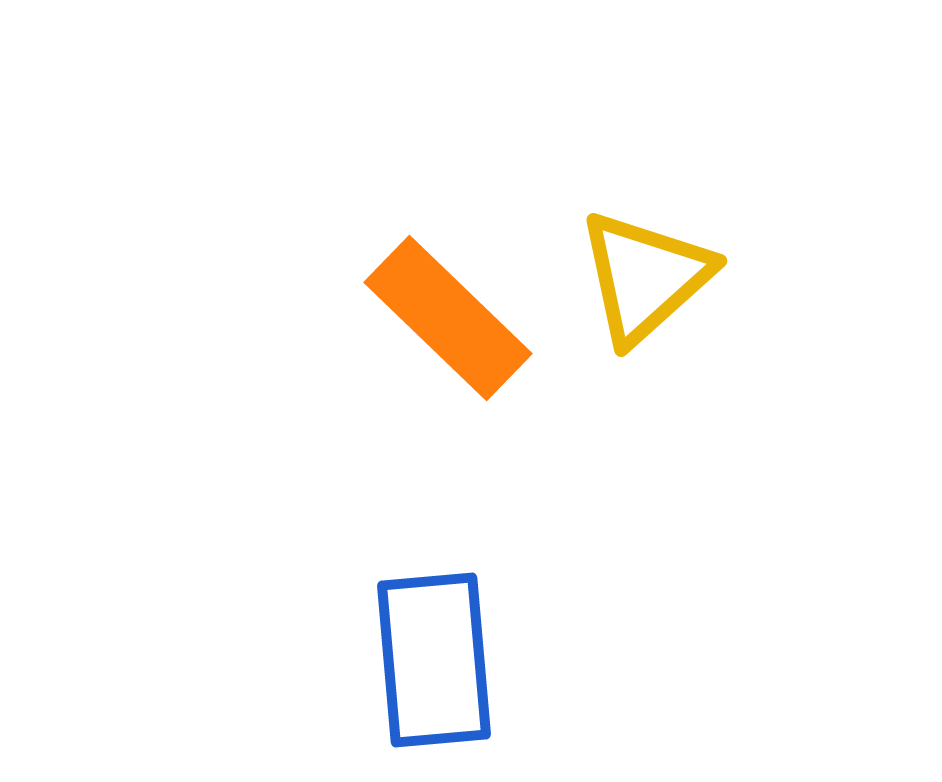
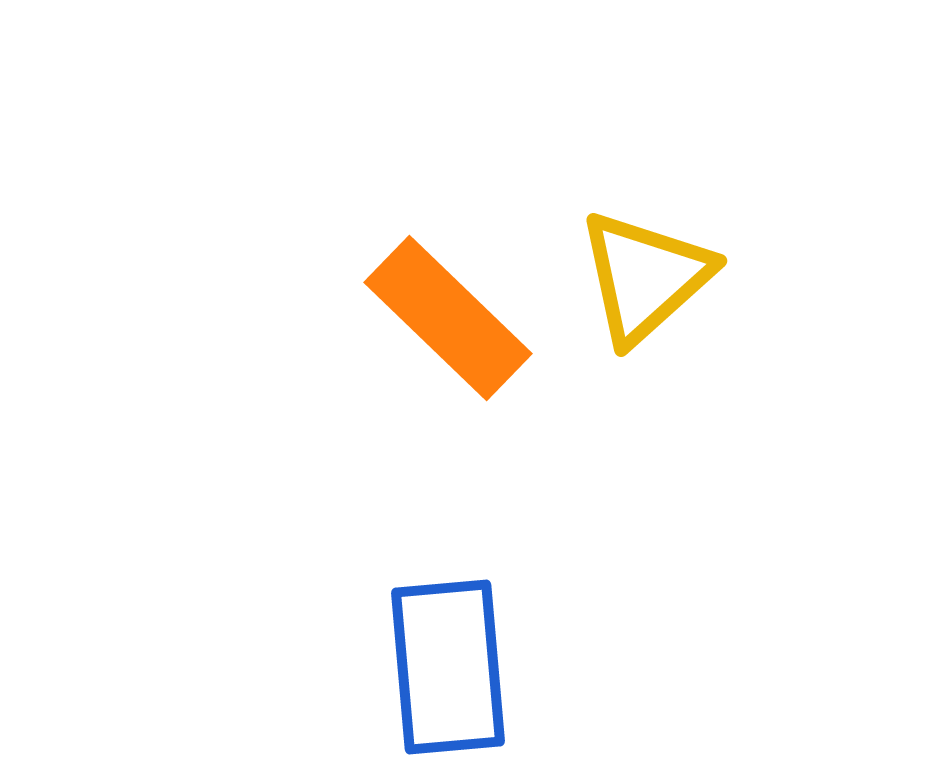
blue rectangle: moved 14 px right, 7 px down
